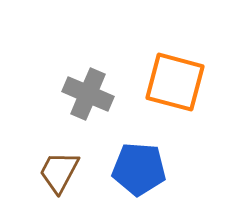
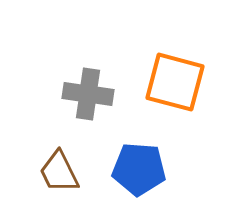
gray cross: rotated 15 degrees counterclockwise
brown trapezoid: rotated 54 degrees counterclockwise
